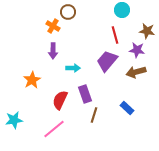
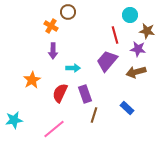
cyan circle: moved 8 px right, 5 px down
orange cross: moved 2 px left
purple star: moved 1 px right, 1 px up
red semicircle: moved 7 px up
